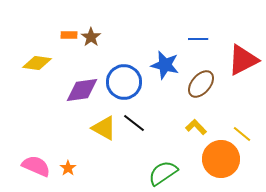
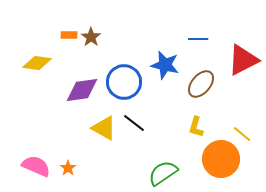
yellow L-shape: rotated 120 degrees counterclockwise
